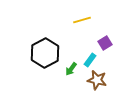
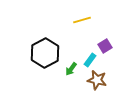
purple square: moved 3 px down
